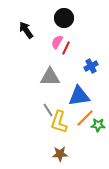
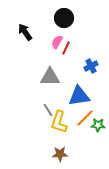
black arrow: moved 1 px left, 2 px down
